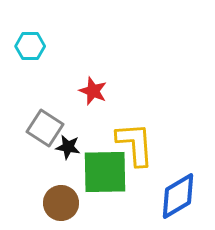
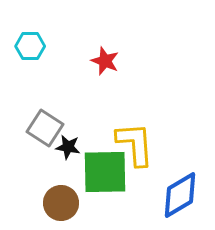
red star: moved 12 px right, 30 px up
blue diamond: moved 2 px right, 1 px up
